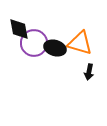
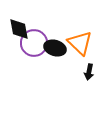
orange triangle: rotated 28 degrees clockwise
